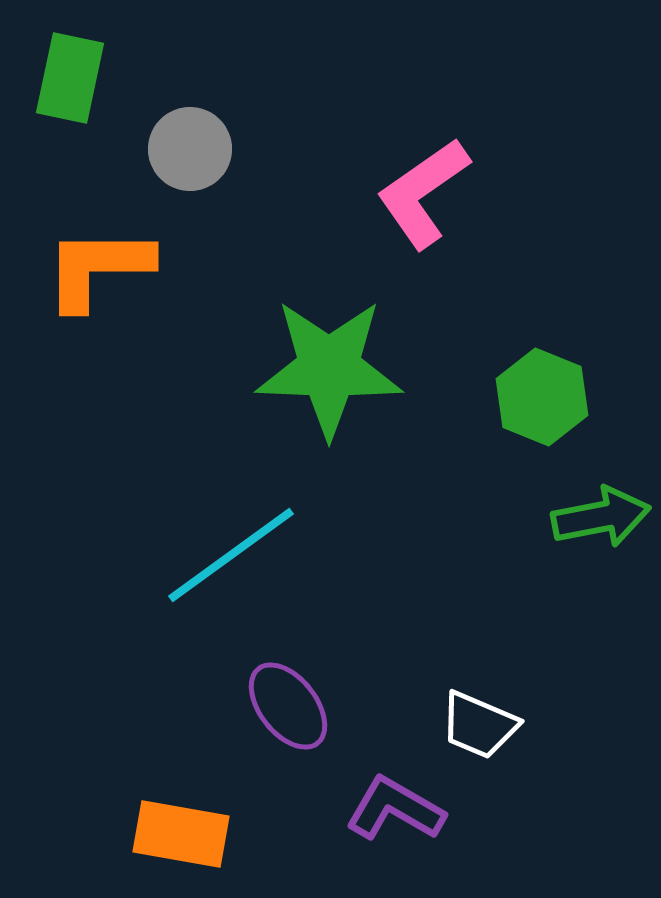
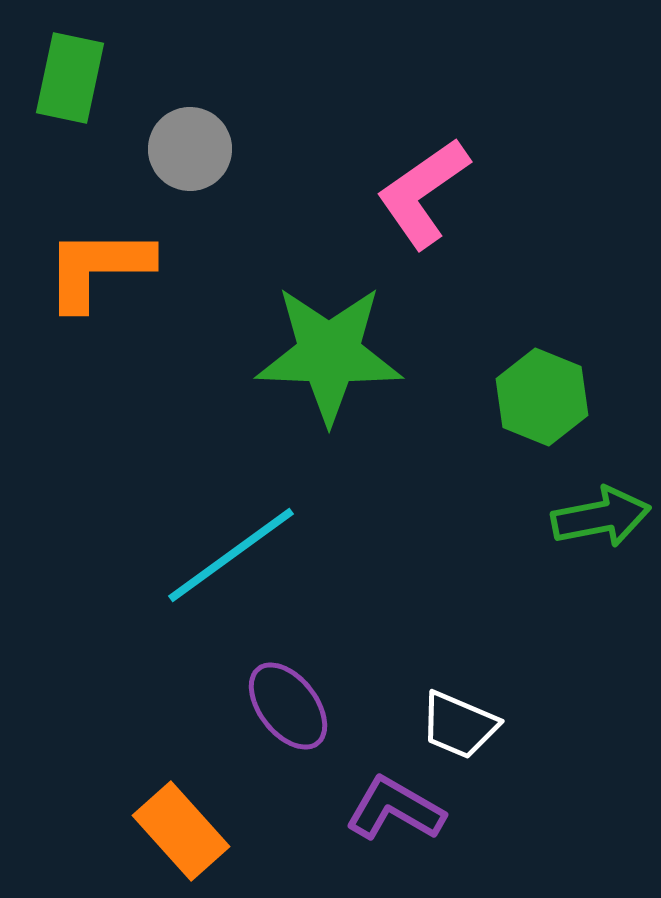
green star: moved 14 px up
white trapezoid: moved 20 px left
orange rectangle: moved 3 px up; rotated 38 degrees clockwise
